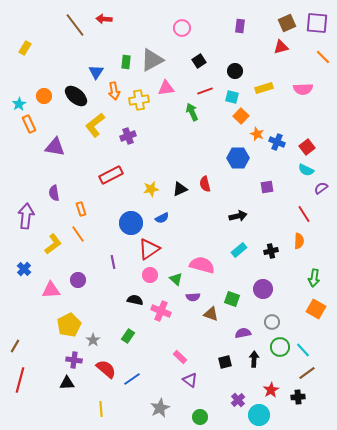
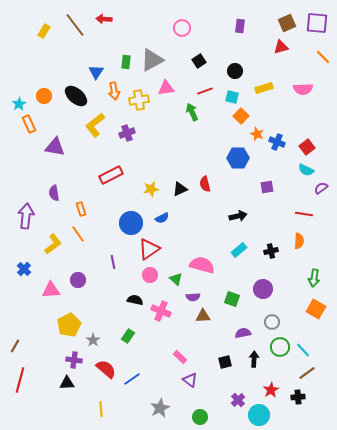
yellow rectangle at (25, 48): moved 19 px right, 17 px up
purple cross at (128, 136): moved 1 px left, 3 px up
red line at (304, 214): rotated 48 degrees counterclockwise
brown triangle at (211, 314): moved 8 px left, 2 px down; rotated 21 degrees counterclockwise
